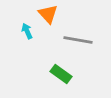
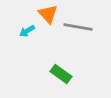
cyan arrow: rotated 98 degrees counterclockwise
gray line: moved 13 px up
